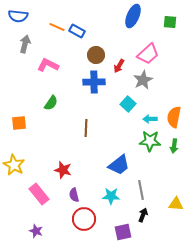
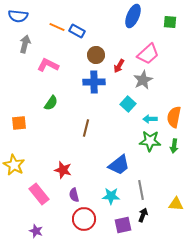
brown line: rotated 12 degrees clockwise
purple square: moved 7 px up
